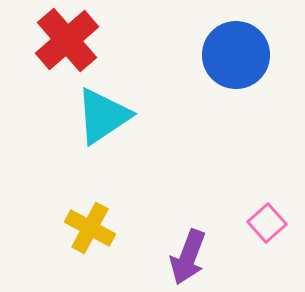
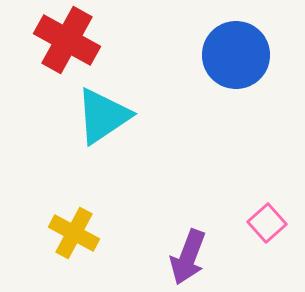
red cross: rotated 20 degrees counterclockwise
yellow cross: moved 16 px left, 5 px down
